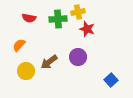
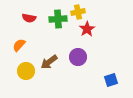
red star: rotated 21 degrees clockwise
blue square: rotated 24 degrees clockwise
